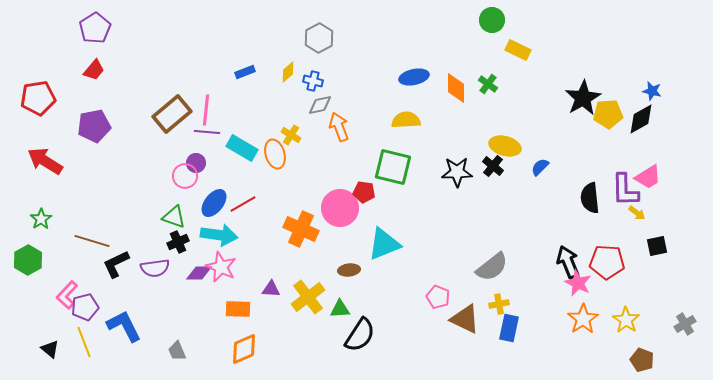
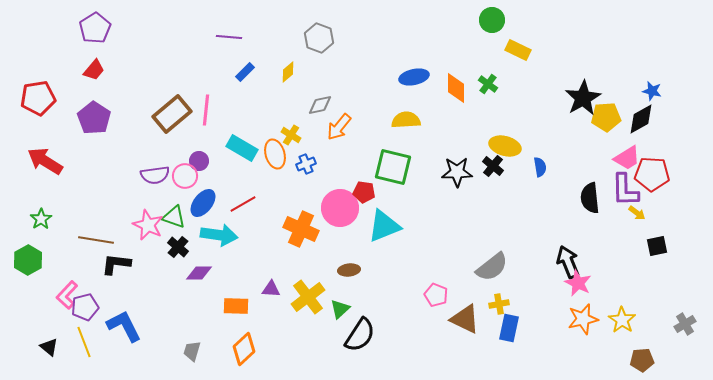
gray hexagon at (319, 38): rotated 12 degrees counterclockwise
blue rectangle at (245, 72): rotated 24 degrees counterclockwise
blue cross at (313, 81): moved 7 px left, 83 px down; rotated 36 degrees counterclockwise
yellow pentagon at (608, 114): moved 2 px left, 3 px down
purple pentagon at (94, 126): moved 8 px up; rotated 28 degrees counterclockwise
orange arrow at (339, 127): rotated 120 degrees counterclockwise
purple line at (207, 132): moved 22 px right, 95 px up
purple circle at (196, 163): moved 3 px right, 2 px up
blue semicircle at (540, 167): rotated 126 degrees clockwise
pink trapezoid at (648, 177): moved 21 px left, 19 px up
blue ellipse at (214, 203): moved 11 px left
brown line at (92, 241): moved 4 px right, 1 px up; rotated 8 degrees counterclockwise
black cross at (178, 242): moved 5 px down; rotated 25 degrees counterclockwise
cyan triangle at (384, 244): moved 18 px up
red pentagon at (607, 262): moved 45 px right, 88 px up
black L-shape at (116, 264): rotated 32 degrees clockwise
pink star at (221, 267): moved 73 px left, 42 px up
purple semicircle at (155, 268): moved 93 px up
pink pentagon at (438, 297): moved 2 px left, 2 px up
orange rectangle at (238, 309): moved 2 px left, 3 px up
green triangle at (340, 309): rotated 40 degrees counterclockwise
orange star at (583, 319): rotated 20 degrees clockwise
yellow star at (626, 320): moved 4 px left
black triangle at (50, 349): moved 1 px left, 2 px up
orange diamond at (244, 349): rotated 20 degrees counterclockwise
gray trapezoid at (177, 351): moved 15 px right; rotated 40 degrees clockwise
brown pentagon at (642, 360): rotated 25 degrees counterclockwise
